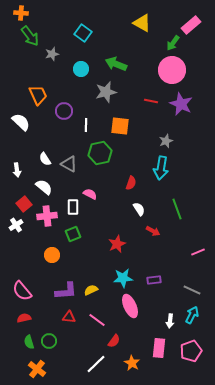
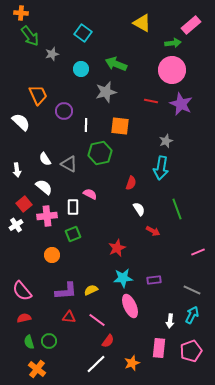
green arrow at (173, 43): rotated 133 degrees counterclockwise
red star at (117, 244): moved 4 px down
red semicircle at (114, 341): moved 6 px left
orange star at (132, 363): rotated 21 degrees clockwise
